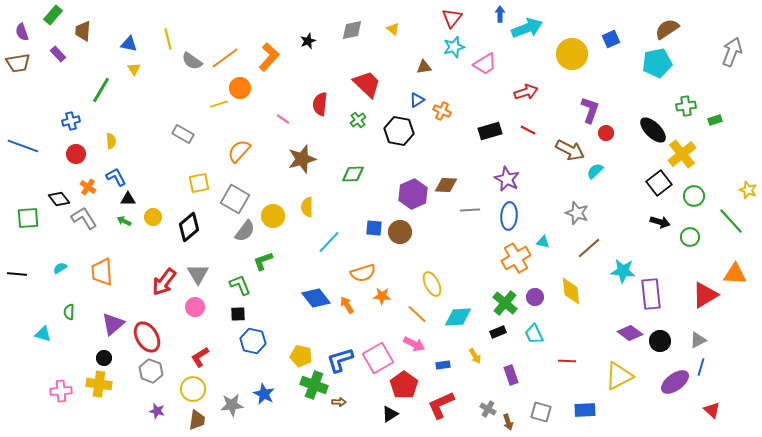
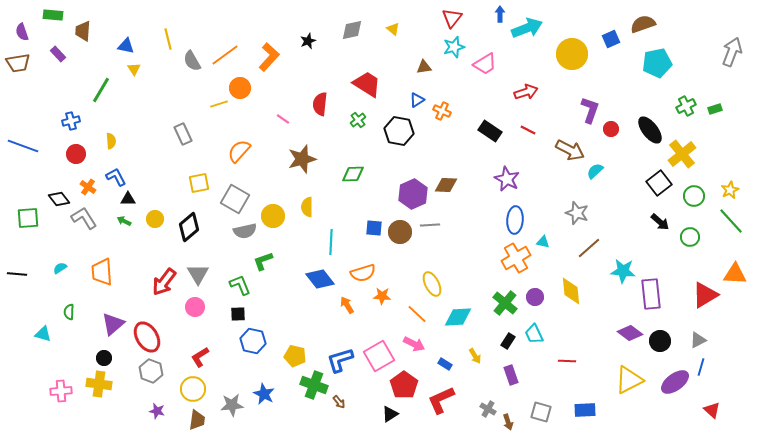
green rectangle at (53, 15): rotated 54 degrees clockwise
brown semicircle at (667, 29): moved 24 px left, 5 px up; rotated 15 degrees clockwise
blue triangle at (129, 44): moved 3 px left, 2 px down
orange line at (225, 58): moved 3 px up
gray semicircle at (192, 61): rotated 25 degrees clockwise
red trapezoid at (367, 84): rotated 12 degrees counterclockwise
green cross at (686, 106): rotated 18 degrees counterclockwise
green rectangle at (715, 120): moved 11 px up
black ellipse at (653, 130): moved 3 px left; rotated 8 degrees clockwise
black rectangle at (490, 131): rotated 50 degrees clockwise
red circle at (606, 133): moved 5 px right, 4 px up
gray rectangle at (183, 134): rotated 35 degrees clockwise
yellow star at (748, 190): moved 18 px left; rotated 24 degrees clockwise
gray line at (470, 210): moved 40 px left, 15 px down
blue ellipse at (509, 216): moved 6 px right, 4 px down
yellow circle at (153, 217): moved 2 px right, 2 px down
black arrow at (660, 222): rotated 24 degrees clockwise
gray semicircle at (245, 231): rotated 40 degrees clockwise
cyan line at (329, 242): moved 2 px right; rotated 40 degrees counterclockwise
blue diamond at (316, 298): moved 4 px right, 19 px up
black rectangle at (498, 332): moved 10 px right, 9 px down; rotated 35 degrees counterclockwise
yellow pentagon at (301, 356): moved 6 px left
pink square at (378, 358): moved 1 px right, 2 px up
blue rectangle at (443, 365): moved 2 px right, 1 px up; rotated 40 degrees clockwise
yellow triangle at (619, 376): moved 10 px right, 4 px down
brown arrow at (339, 402): rotated 48 degrees clockwise
red L-shape at (441, 405): moved 5 px up
